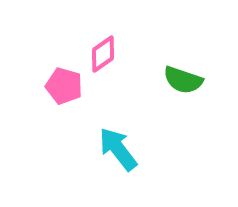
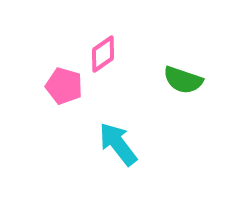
cyan arrow: moved 5 px up
